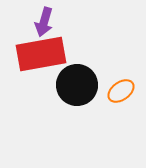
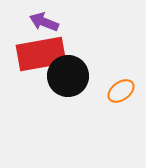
purple arrow: rotated 96 degrees clockwise
black circle: moved 9 px left, 9 px up
